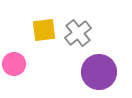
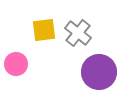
gray cross: rotated 12 degrees counterclockwise
pink circle: moved 2 px right
